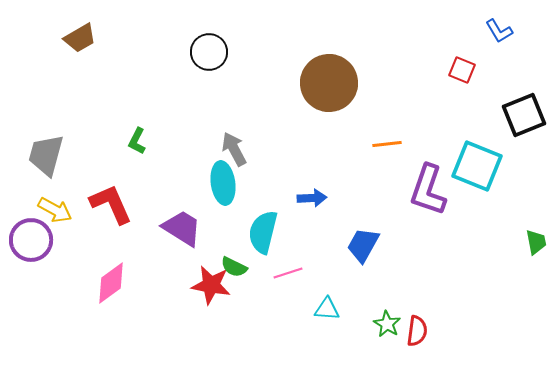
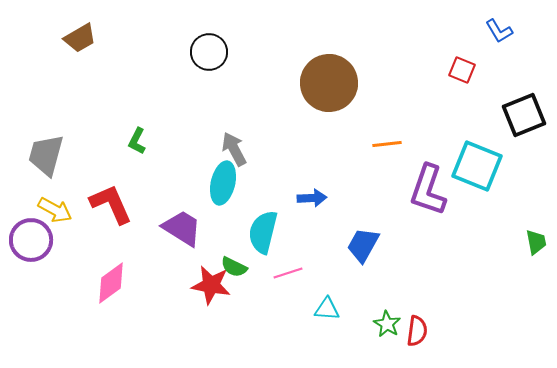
cyan ellipse: rotated 21 degrees clockwise
